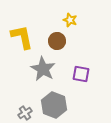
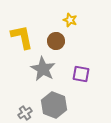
brown circle: moved 1 px left
